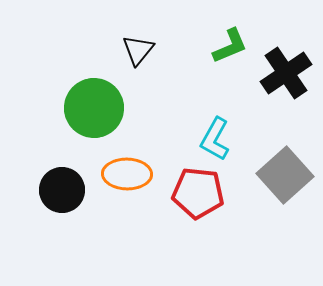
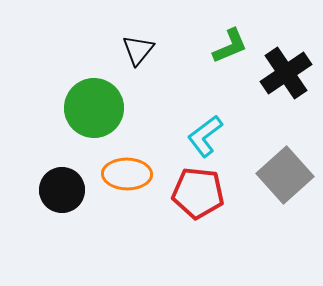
cyan L-shape: moved 10 px left, 3 px up; rotated 24 degrees clockwise
